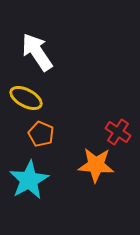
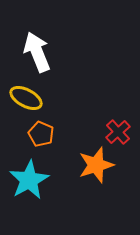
white arrow: rotated 12 degrees clockwise
red cross: rotated 15 degrees clockwise
orange star: rotated 21 degrees counterclockwise
